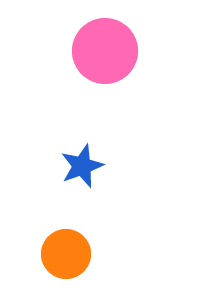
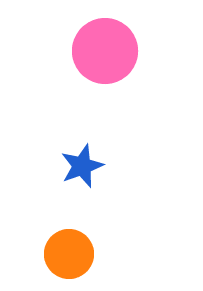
orange circle: moved 3 px right
